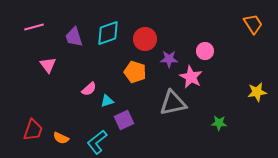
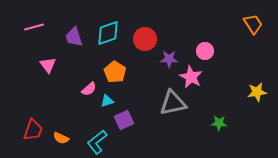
orange pentagon: moved 20 px left; rotated 15 degrees clockwise
